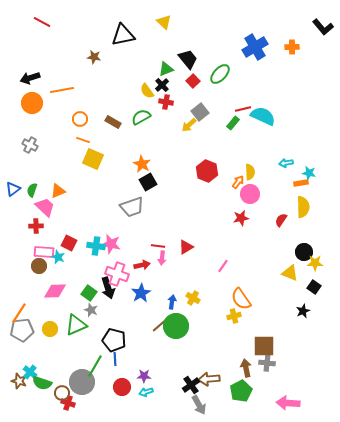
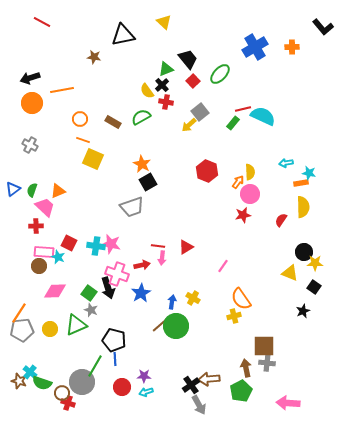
red star at (241, 218): moved 2 px right, 3 px up
